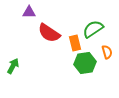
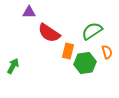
green semicircle: moved 1 px left, 2 px down
orange rectangle: moved 7 px left, 8 px down; rotated 28 degrees clockwise
